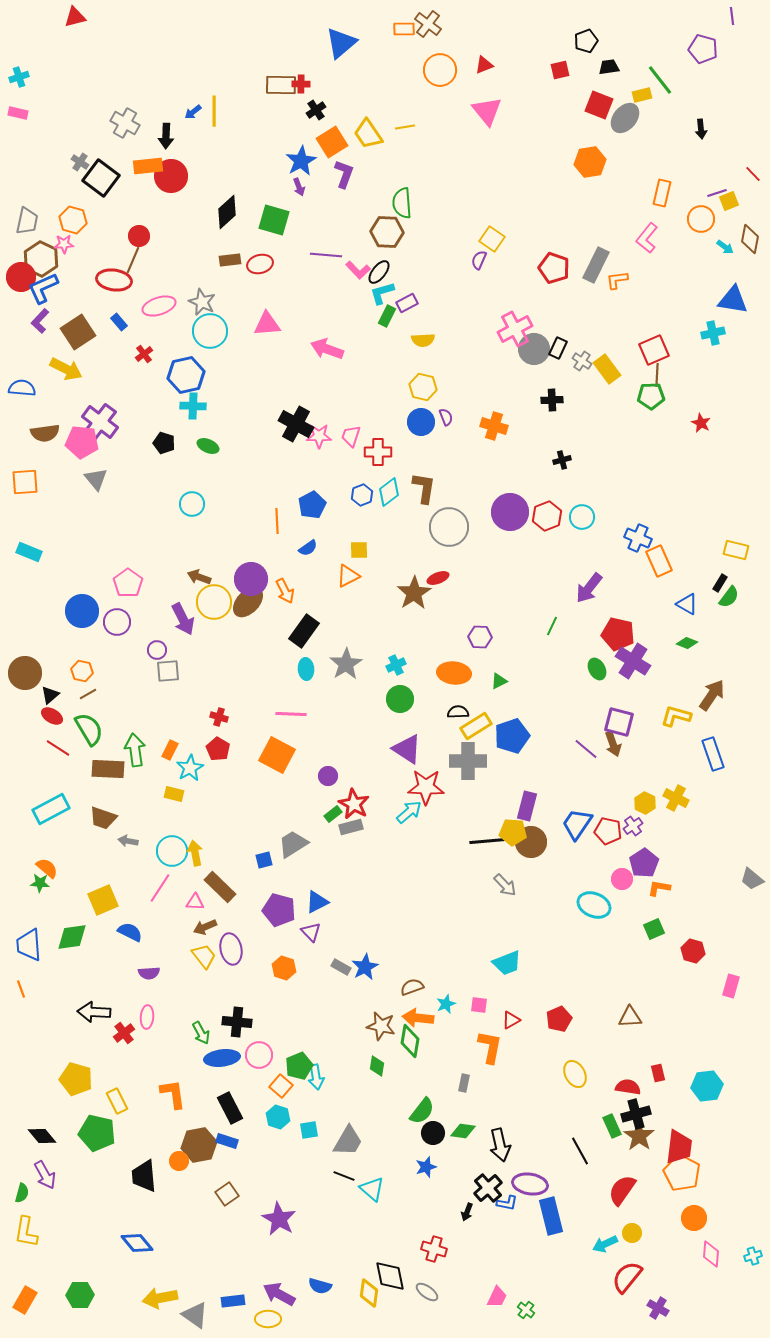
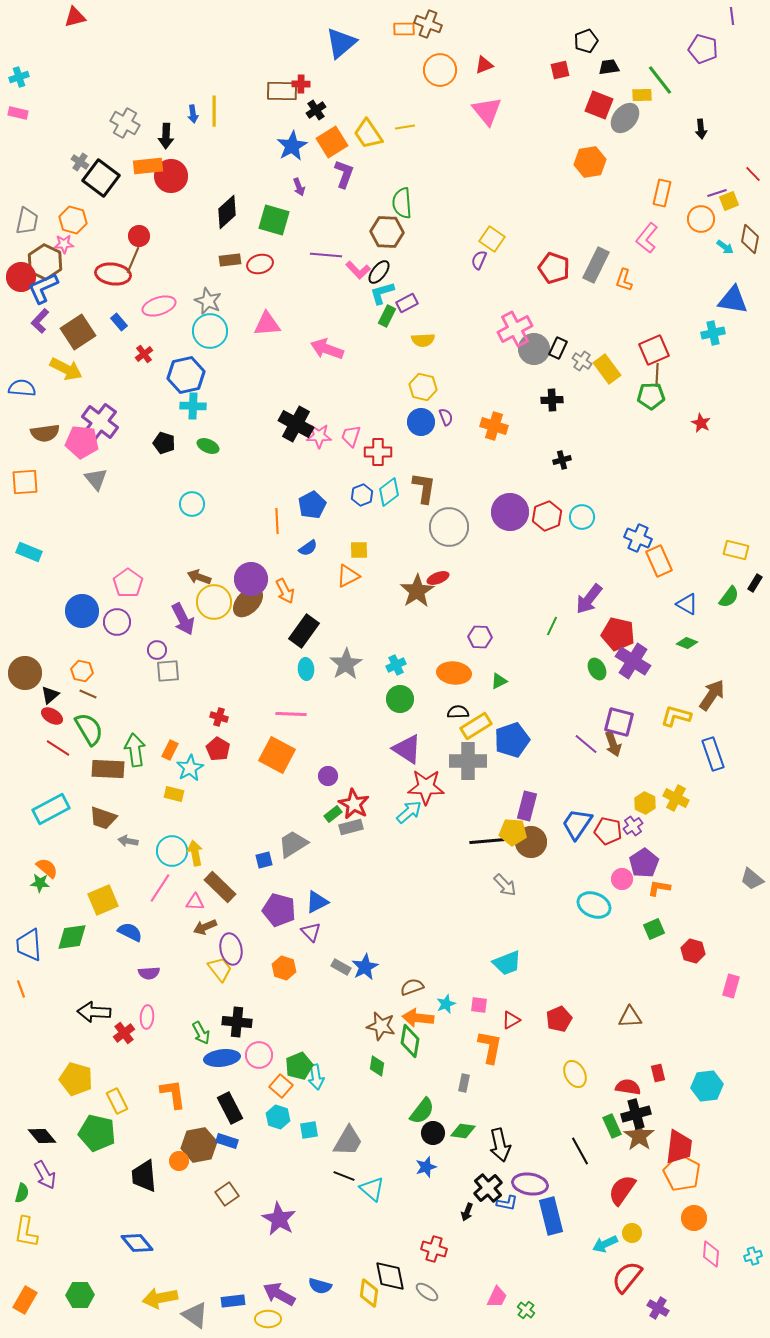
brown cross at (428, 24): rotated 16 degrees counterclockwise
brown rectangle at (281, 85): moved 1 px right, 6 px down
yellow rectangle at (642, 95): rotated 12 degrees clockwise
blue arrow at (193, 112): moved 2 px down; rotated 60 degrees counterclockwise
blue star at (301, 161): moved 9 px left, 15 px up
brown hexagon at (41, 259): moved 4 px right, 3 px down
red ellipse at (114, 280): moved 1 px left, 6 px up
orange L-shape at (617, 280): moved 7 px right; rotated 65 degrees counterclockwise
gray star at (202, 302): moved 6 px right, 1 px up
black rectangle at (720, 583): moved 35 px right
purple arrow at (589, 588): moved 11 px down
brown star at (414, 593): moved 3 px right, 2 px up
brown line at (88, 694): rotated 54 degrees clockwise
blue pentagon at (512, 736): moved 4 px down
purple line at (586, 749): moved 5 px up
yellow trapezoid at (204, 956): moved 16 px right, 13 px down
